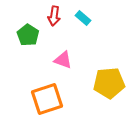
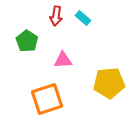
red arrow: moved 2 px right
green pentagon: moved 1 px left, 6 px down
pink triangle: rotated 24 degrees counterclockwise
